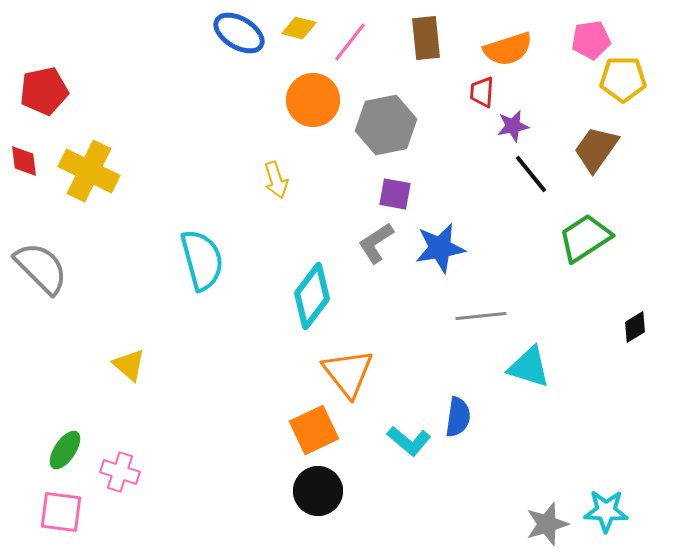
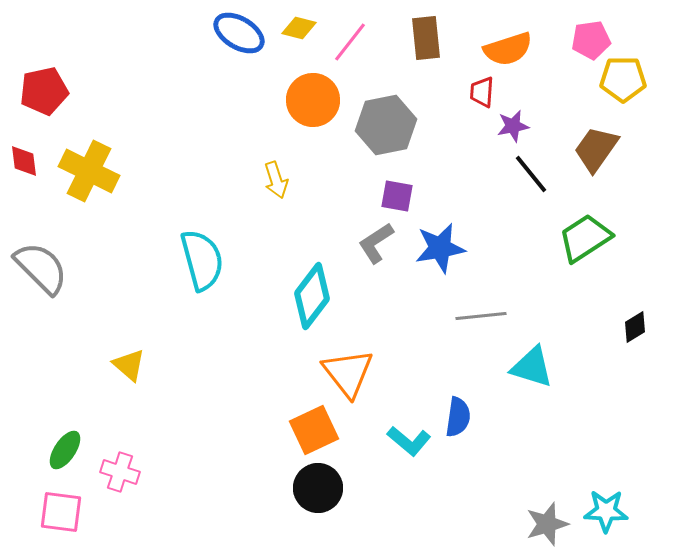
purple square: moved 2 px right, 2 px down
cyan triangle: moved 3 px right
black circle: moved 3 px up
